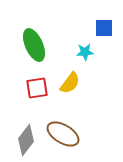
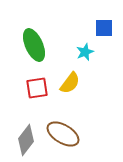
cyan star: rotated 18 degrees counterclockwise
